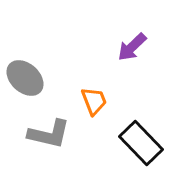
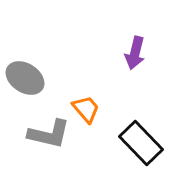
purple arrow: moved 3 px right, 6 px down; rotated 32 degrees counterclockwise
gray ellipse: rotated 9 degrees counterclockwise
orange trapezoid: moved 8 px left, 8 px down; rotated 20 degrees counterclockwise
